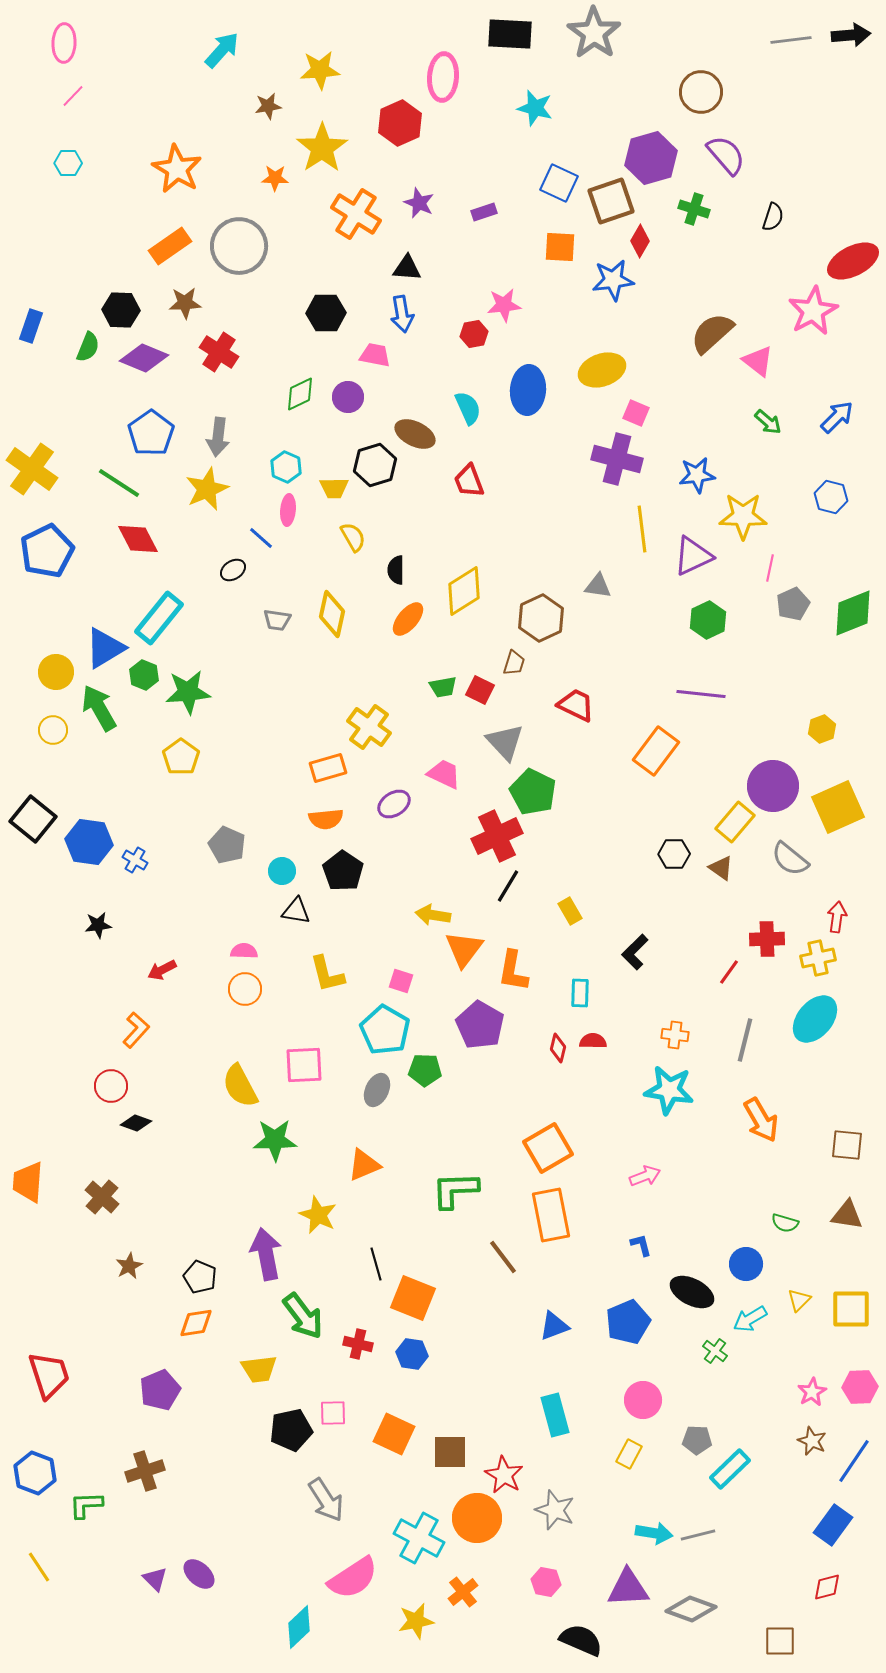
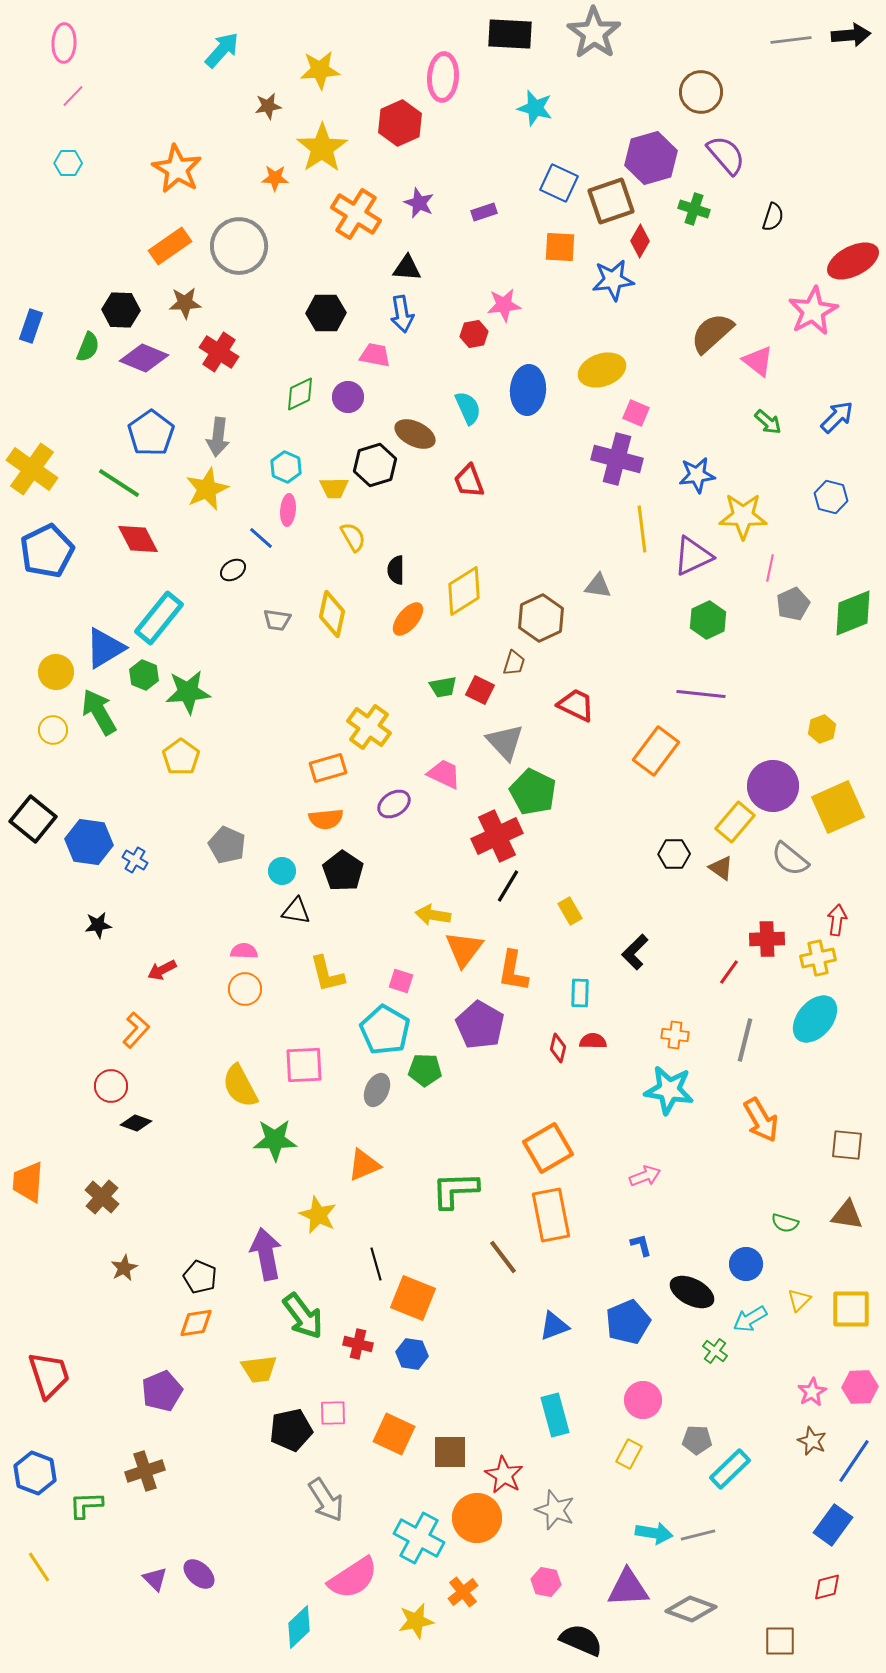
green arrow at (99, 708): moved 4 px down
red arrow at (837, 917): moved 3 px down
brown star at (129, 1266): moved 5 px left, 2 px down
purple pentagon at (160, 1390): moved 2 px right, 1 px down
